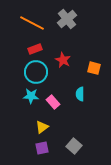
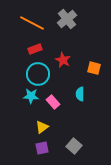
cyan circle: moved 2 px right, 2 px down
